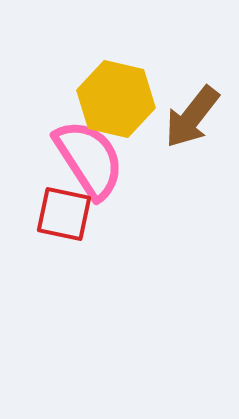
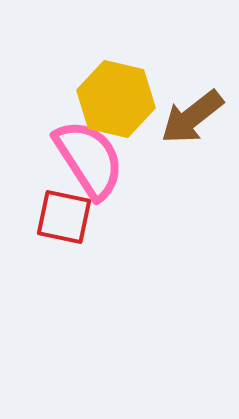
brown arrow: rotated 14 degrees clockwise
red square: moved 3 px down
